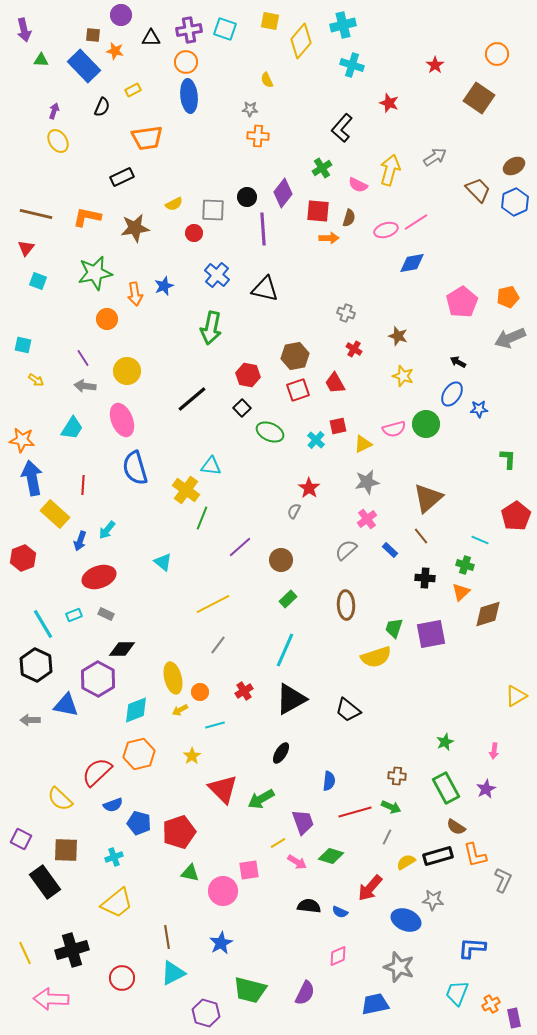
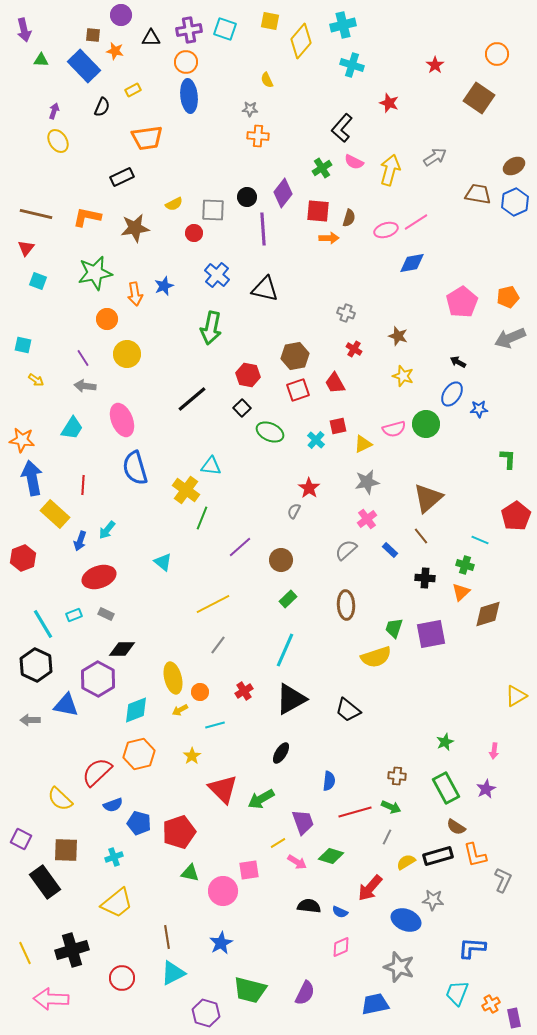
pink semicircle at (358, 185): moved 4 px left, 23 px up
brown trapezoid at (478, 190): moved 4 px down; rotated 36 degrees counterclockwise
yellow circle at (127, 371): moved 17 px up
pink diamond at (338, 956): moved 3 px right, 9 px up
